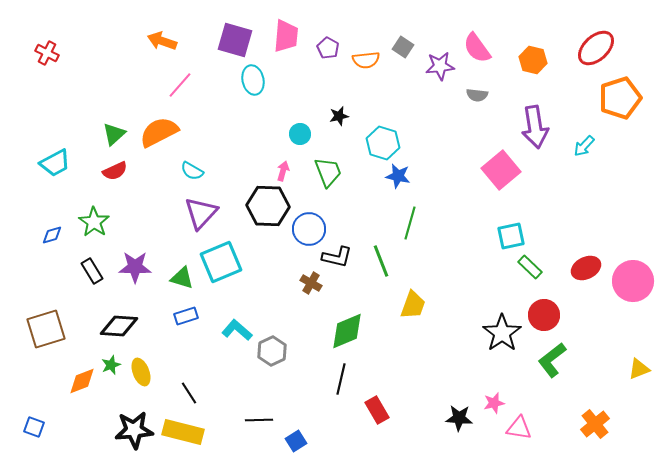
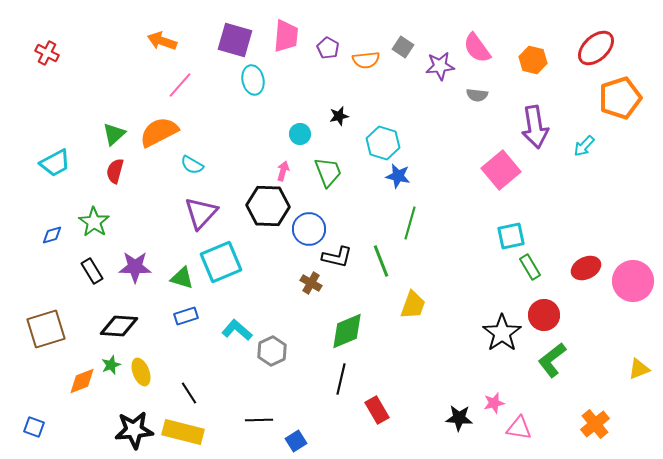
red semicircle at (115, 171): rotated 130 degrees clockwise
cyan semicircle at (192, 171): moved 6 px up
green rectangle at (530, 267): rotated 15 degrees clockwise
